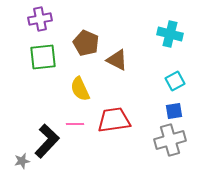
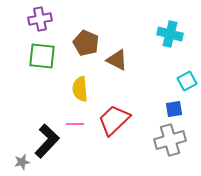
green square: moved 1 px left, 1 px up; rotated 12 degrees clockwise
cyan square: moved 12 px right
yellow semicircle: rotated 20 degrees clockwise
blue square: moved 2 px up
red trapezoid: rotated 36 degrees counterclockwise
gray star: moved 1 px down
